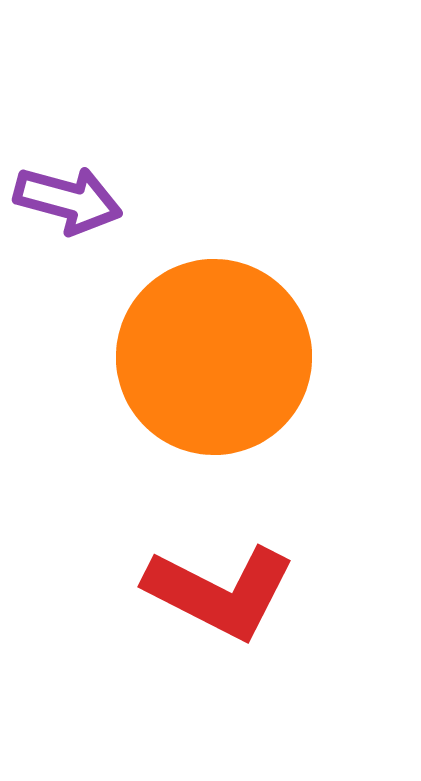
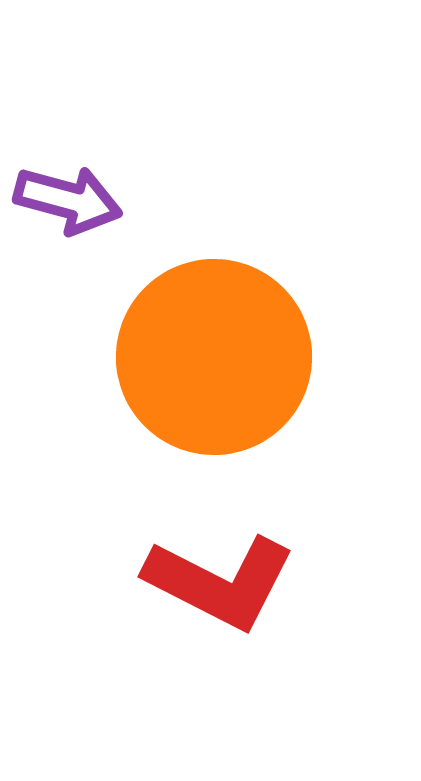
red L-shape: moved 10 px up
